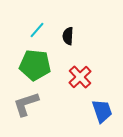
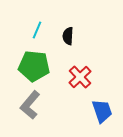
cyan line: rotated 18 degrees counterclockwise
green pentagon: moved 1 px left, 1 px down
gray L-shape: moved 4 px right, 1 px down; rotated 32 degrees counterclockwise
